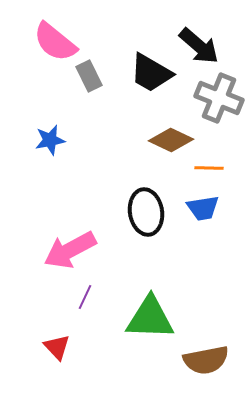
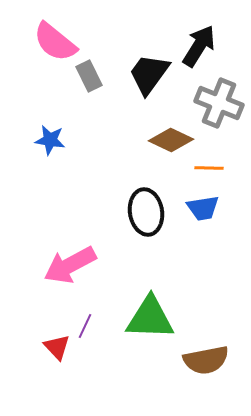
black arrow: rotated 99 degrees counterclockwise
black trapezoid: moved 2 px left, 1 px down; rotated 96 degrees clockwise
gray cross: moved 5 px down
blue star: rotated 20 degrees clockwise
pink arrow: moved 15 px down
purple line: moved 29 px down
